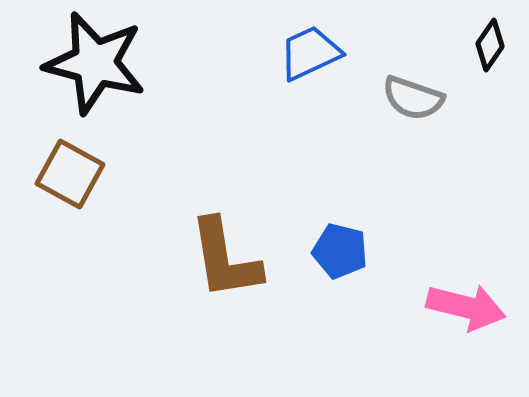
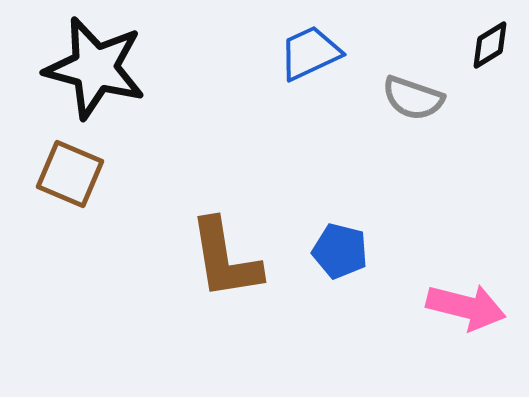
black diamond: rotated 24 degrees clockwise
black star: moved 5 px down
brown square: rotated 6 degrees counterclockwise
